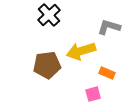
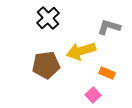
black cross: moved 1 px left, 3 px down
brown pentagon: moved 1 px left
pink square: moved 1 px down; rotated 28 degrees counterclockwise
